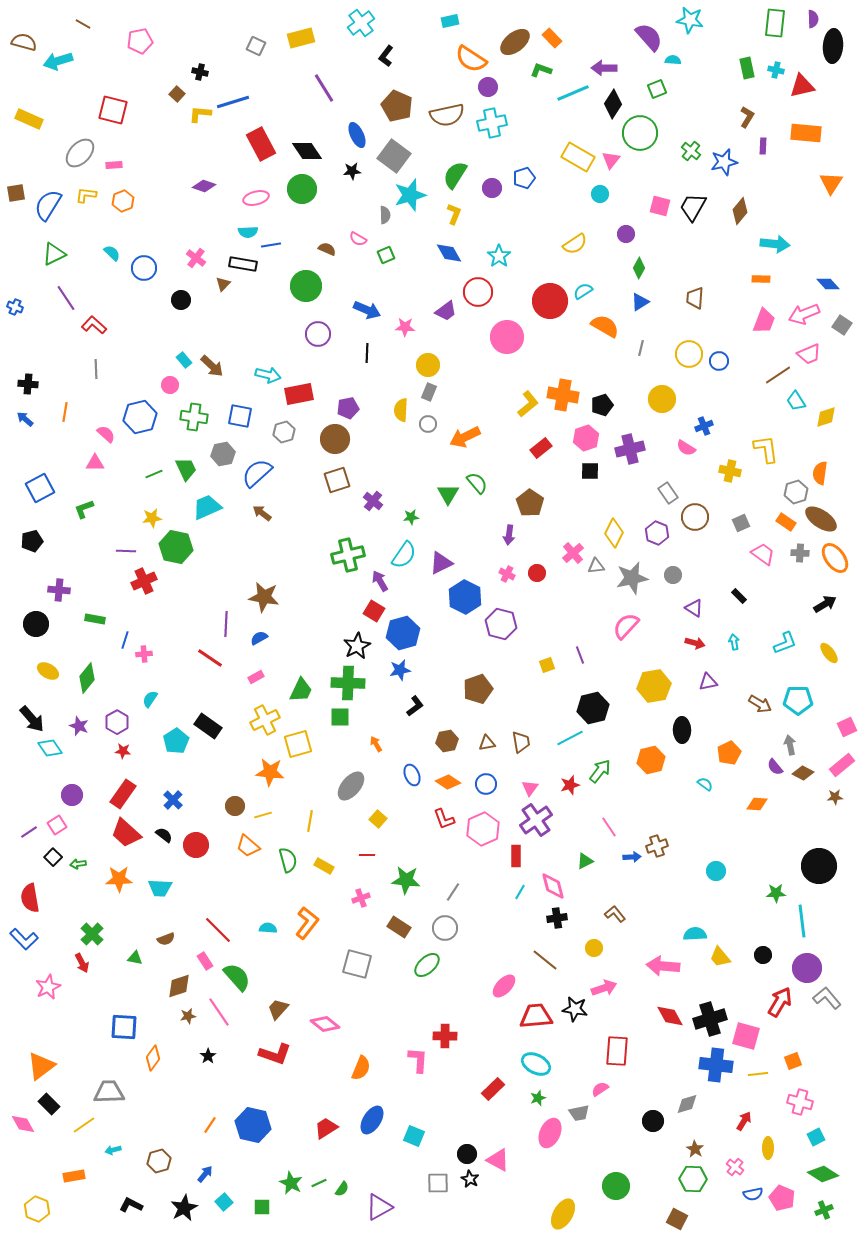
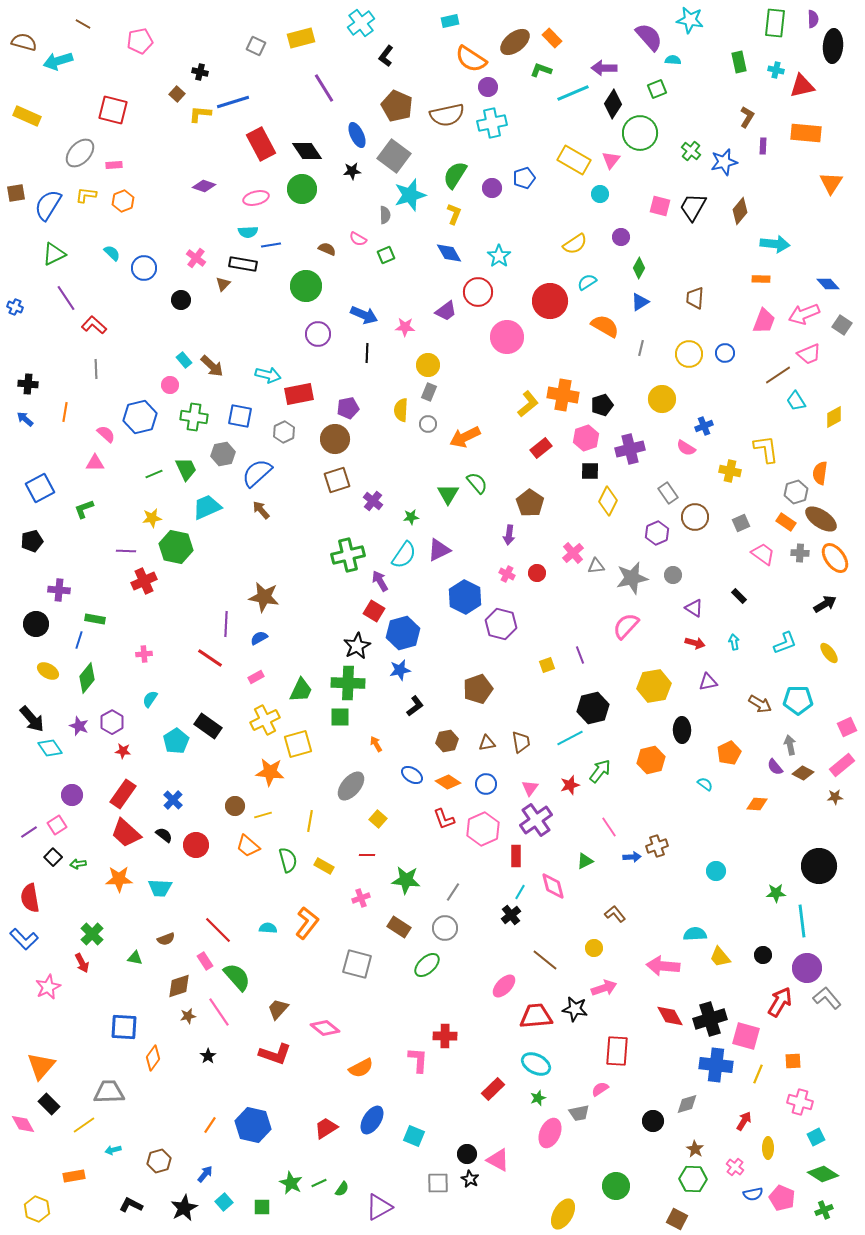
green rectangle at (747, 68): moved 8 px left, 6 px up
yellow rectangle at (29, 119): moved 2 px left, 3 px up
yellow rectangle at (578, 157): moved 4 px left, 3 px down
purple circle at (626, 234): moved 5 px left, 3 px down
cyan semicircle at (583, 291): moved 4 px right, 9 px up
blue arrow at (367, 310): moved 3 px left, 5 px down
blue circle at (719, 361): moved 6 px right, 8 px up
yellow diamond at (826, 417): moved 8 px right; rotated 10 degrees counterclockwise
gray hexagon at (284, 432): rotated 10 degrees counterclockwise
brown arrow at (262, 513): moved 1 px left, 3 px up; rotated 12 degrees clockwise
yellow diamond at (614, 533): moved 6 px left, 32 px up
purple hexagon at (657, 533): rotated 15 degrees clockwise
purple triangle at (441, 563): moved 2 px left, 13 px up
blue line at (125, 640): moved 46 px left
purple hexagon at (117, 722): moved 5 px left
blue ellipse at (412, 775): rotated 35 degrees counterclockwise
black cross at (557, 918): moved 46 px left, 3 px up; rotated 30 degrees counterclockwise
pink diamond at (325, 1024): moved 4 px down
orange square at (793, 1061): rotated 18 degrees clockwise
orange triangle at (41, 1066): rotated 12 degrees counterclockwise
orange semicircle at (361, 1068): rotated 40 degrees clockwise
yellow line at (758, 1074): rotated 60 degrees counterclockwise
